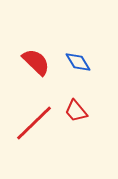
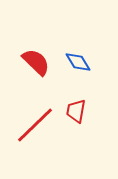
red trapezoid: rotated 50 degrees clockwise
red line: moved 1 px right, 2 px down
